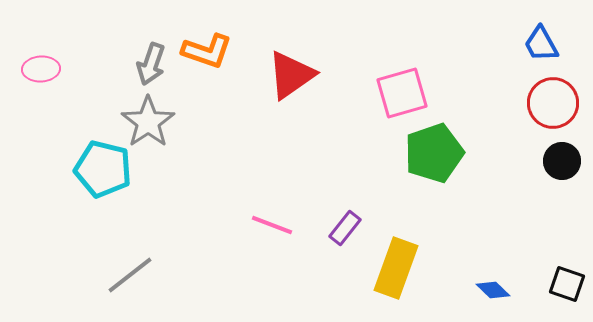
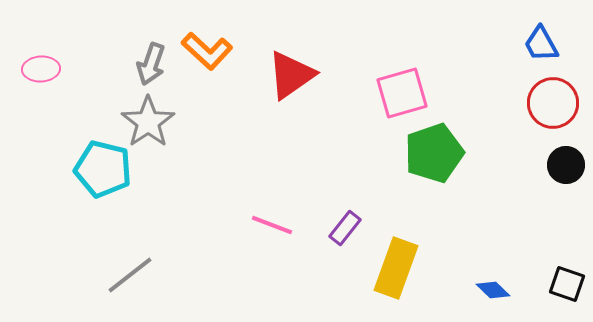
orange L-shape: rotated 24 degrees clockwise
black circle: moved 4 px right, 4 px down
